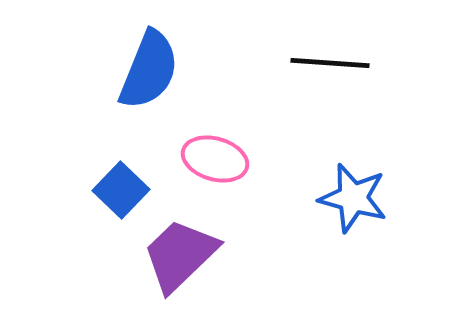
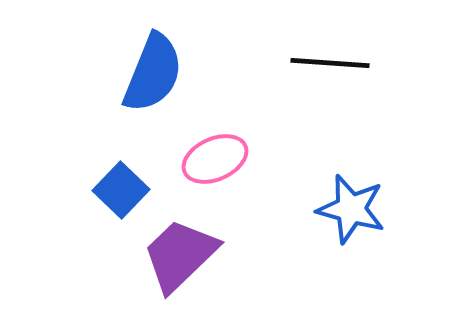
blue semicircle: moved 4 px right, 3 px down
pink ellipse: rotated 40 degrees counterclockwise
blue star: moved 2 px left, 11 px down
